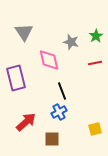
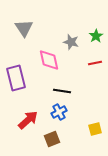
gray triangle: moved 4 px up
black line: rotated 60 degrees counterclockwise
red arrow: moved 2 px right, 2 px up
brown square: rotated 21 degrees counterclockwise
